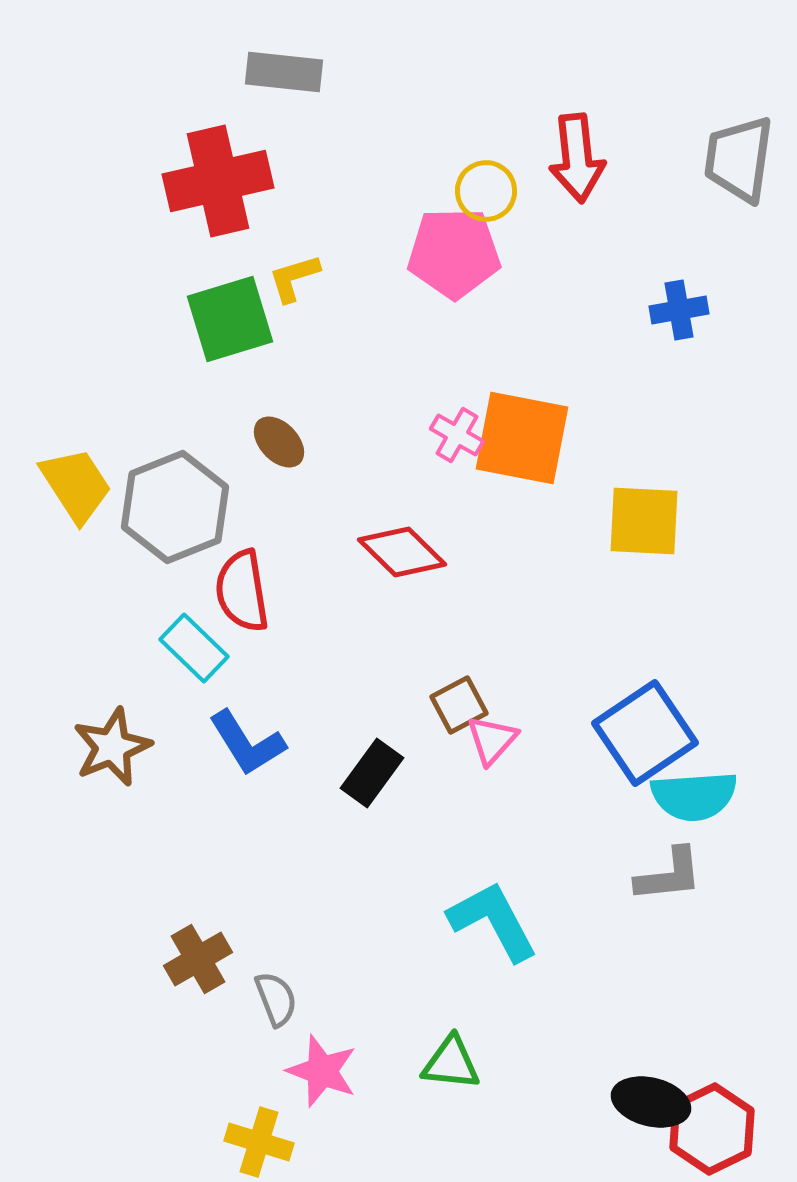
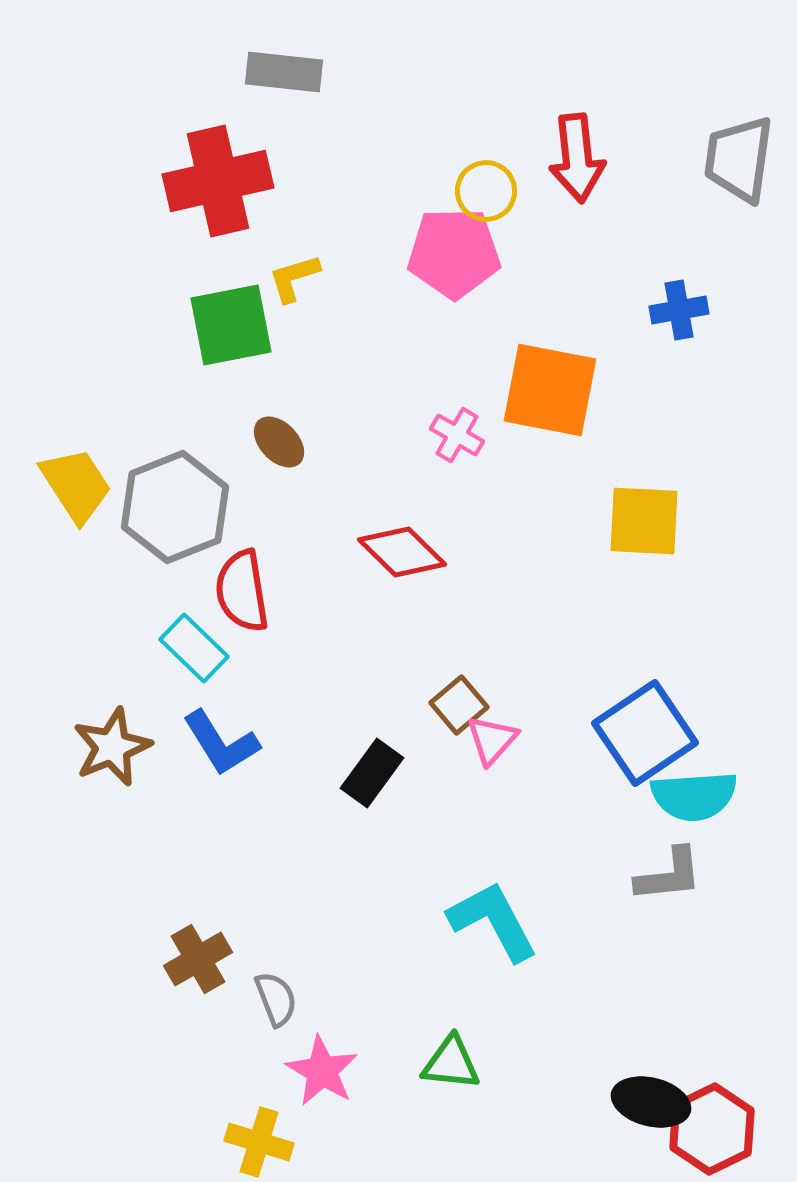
green square: moved 1 px right, 6 px down; rotated 6 degrees clockwise
orange square: moved 28 px right, 48 px up
brown square: rotated 12 degrees counterclockwise
blue L-shape: moved 26 px left
pink star: rotated 10 degrees clockwise
